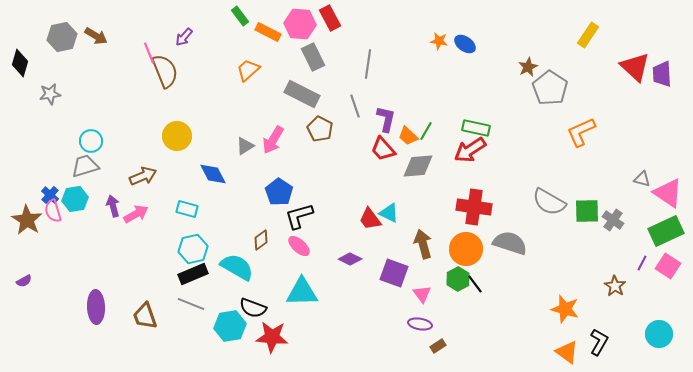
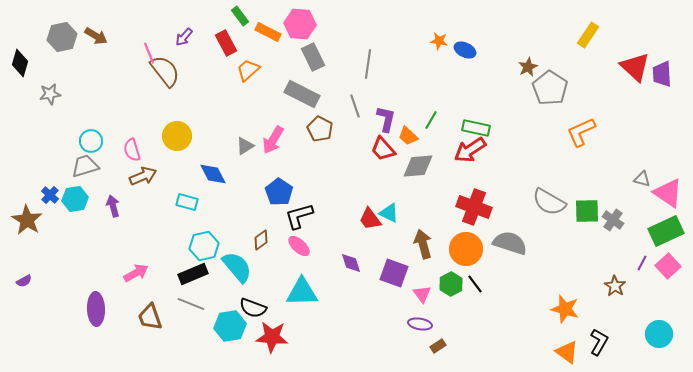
red rectangle at (330, 18): moved 104 px left, 25 px down
blue ellipse at (465, 44): moved 6 px down; rotated 10 degrees counterclockwise
brown semicircle at (165, 71): rotated 16 degrees counterclockwise
green line at (426, 131): moved 5 px right, 11 px up
red cross at (474, 207): rotated 12 degrees clockwise
cyan rectangle at (187, 209): moved 7 px up
pink semicircle at (53, 211): moved 79 px right, 61 px up
pink arrow at (136, 214): moved 59 px down
cyan hexagon at (193, 249): moved 11 px right, 3 px up
purple diamond at (350, 259): moved 1 px right, 4 px down; rotated 45 degrees clockwise
pink square at (668, 266): rotated 15 degrees clockwise
cyan semicircle at (237, 267): rotated 20 degrees clockwise
green hexagon at (458, 279): moved 7 px left, 5 px down
purple ellipse at (96, 307): moved 2 px down
brown trapezoid at (145, 316): moved 5 px right, 1 px down
